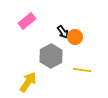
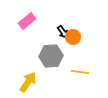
orange circle: moved 2 px left
gray hexagon: rotated 25 degrees clockwise
yellow line: moved 2 px left, 2 px down
